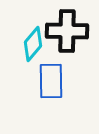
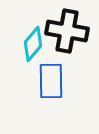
black cross: rotated 9 degrees clockwise
